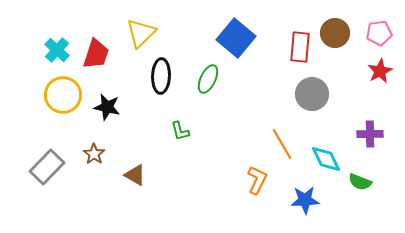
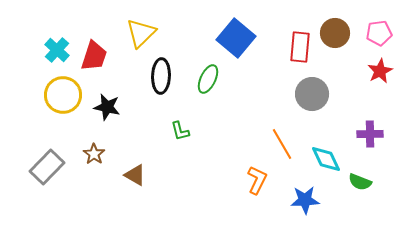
red trapezoid: moved 2 px left, 2 px down
